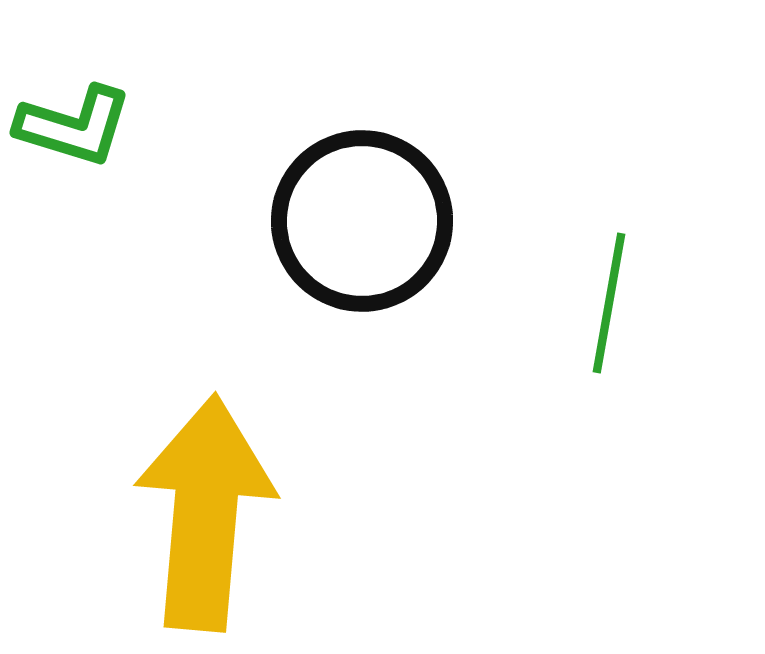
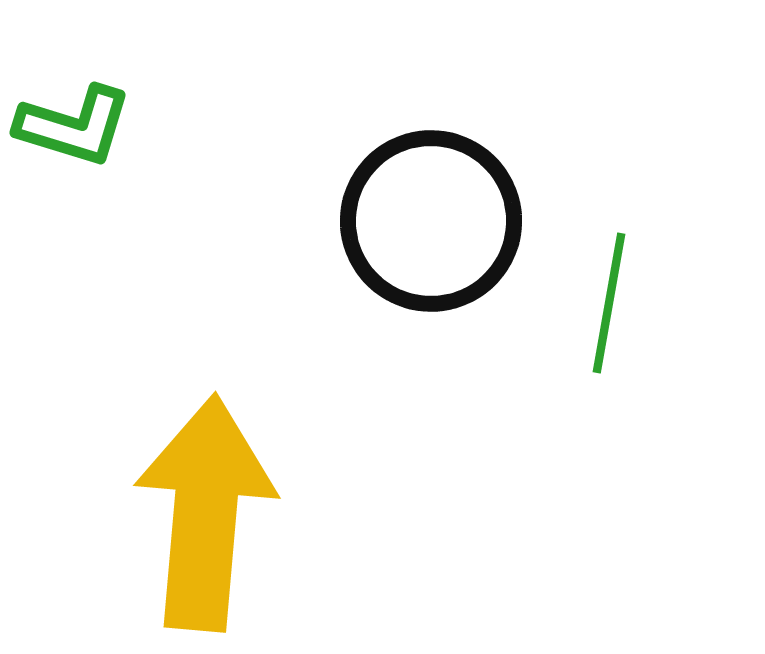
black circle: moved 69 px right
